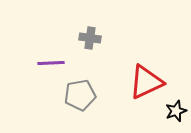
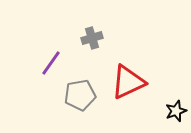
gray cross: moved 2 px right; rotated 25 degrees counterclockwise
purple line: rotated 52 degrees counterclockwise
red triangle: moved 18 px left
